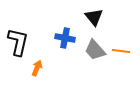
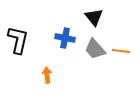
black L-shape: moved 2 px up
gray trapezoid: moved 1 px up
orange arrow: moved 10 px right, 7 px down; rotated 28 degrees counterclockwise
